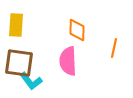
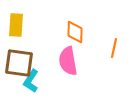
orange diamond: moved 2 px left, 2 px down
pink semicircle: rotated 8 degrees counterclockwise
cyan L-shape: rotated 70 degrees clockwise
